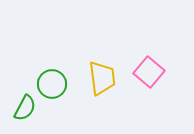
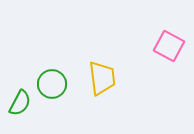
pink square: moved 20 px right, 26 px up; rotated 12 degrees counterclockwise
green semicircle: moved 5 px left, 5 px up
